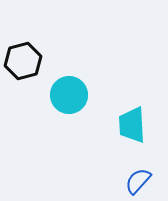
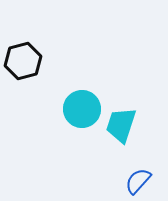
cyan circle: moved 13 px right, 14 px down
cyan trapezoid: moved 11 px left; rotated 21 degrees clockwise
